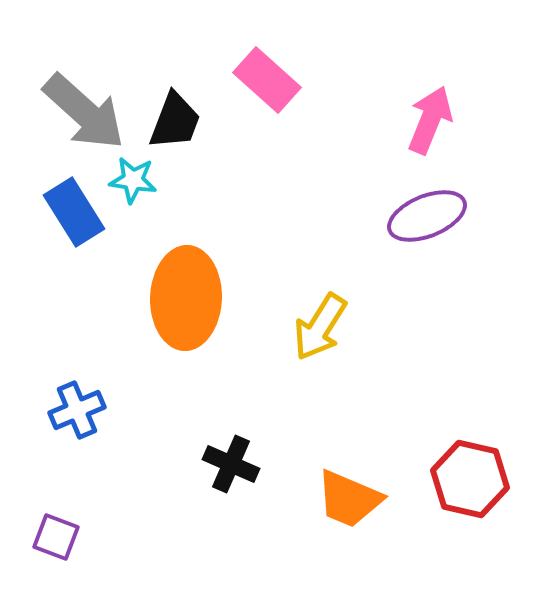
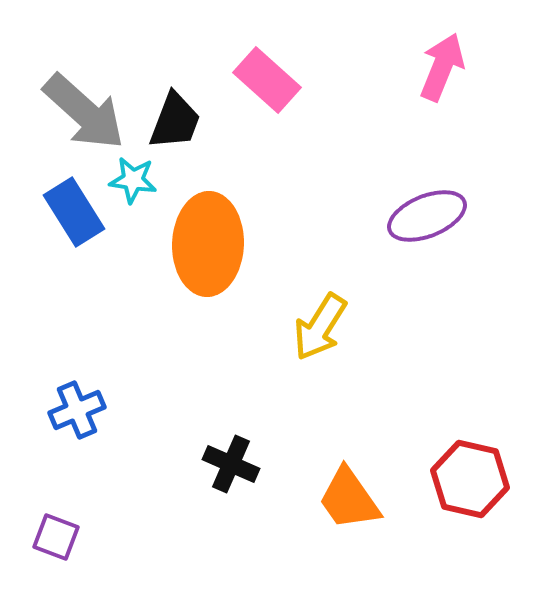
pink arrow: moved 12 px right, 53 px up
orange ellipse: moved 22 px right, 54 px up
orange trapezoid: rotated 32 degrees clockwise
